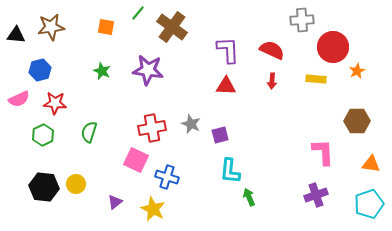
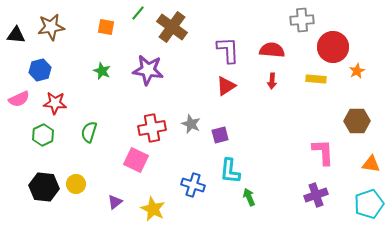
red semicircle: rotated 20 degrees counterclockwise
red triangle: rotated 35 degrees counterclockwise
blue cross: moved 26 px right, 8 px down
